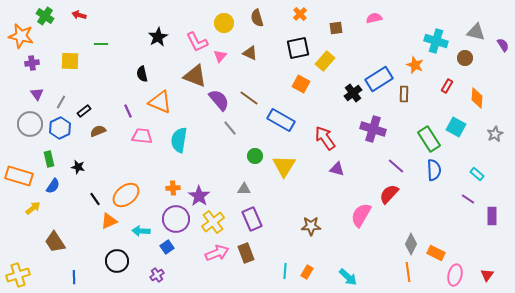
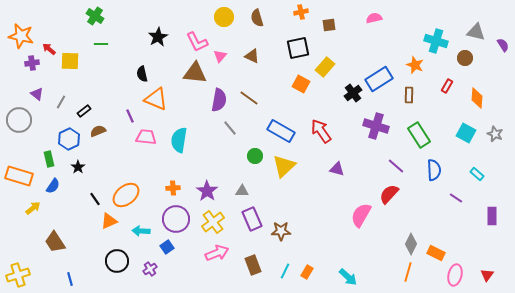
orange cross at (300, 14): moved 1 px right, 2 px up; rotated 32 degrees clockwise
red arrow at (79, 15): moved 30 px left, 34 px down; rotated 24 degrees clockwise
green cross at (45, 16): moved 50 px right
yellow circle at (224, 23): moved 6 px up
brown square at (336, 28): moved 7 px left, 3 px up
brown triangle at (250, 53): moved 2 px right, 3 px down
yellow rectangle at (325, 61): moved 6 px down
brown triangle at (195, 76): moved 3 px up; rotated 15 degrees counterclockwise
purple triangle at (37, 94): rotated 16 degrees counterclockwise
brown rectangle at (404, 94): moved 5 px right, 1 px down
purple semicircle at (219, 100): rotated 50 degrees clockwise
orange triangle at (160, 102): moved 4 px left, 3 px up
purple line at (128, 111): moved 2 px right, 5 px down
blue rectangle at (281, 120): moved 11 px down
gray circle at (30, 124): moved 11 px left, 4 px up
cyan square at (456, 127): moved 10 px right, 6 px down
blue hexagon at (60, 128): moved 9 px right, 11 px down
purple cross at (373, 129): moved 3 px right, 3 px up
gray star at (495, 134): rotated 21 degrees counterclockwise
pink trapezoid at (142, 136): moved 4 px right, 1 px down
red arrow at (325, 138): moved 4 px left, 7 px up
green rectangle at (429, 139): moved 10 px left, 4 px up
yellow triangle at (284, 166): rotated 15 degrees clockwise
black star at (78, 167): rotated 24 degrees clockwise
gray triangle at (244, 189): moved 2 px left, 2 px down
purple star at (199, 196): moved 8 px right, 5 px up
purple line at (468, 199): moved 12 px left, 1 px up
brown star at (311, 226): moved 30 px left, 5 px down
brown rectangle at (246, 253): moved 7 px right, 12 px down
cyan line at (285, 271): rotated 21 degrees clockwise
orange line at (408, 272): rotated 24 degrees clockwise
purple cross at (157, 275): moved 7 px left, 6 px up
blue line at (74, 277): moved 4 px left, 2 px down; rotated 16 degrees counterclockwise
